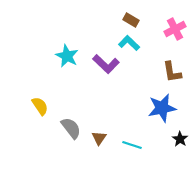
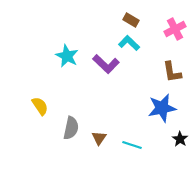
gray semicircle: rotated 50 degrees clockwise
